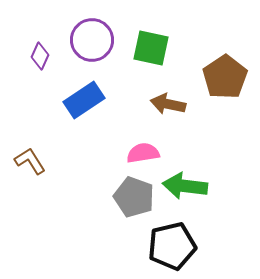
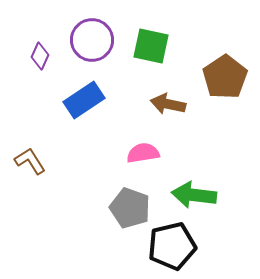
green square: moved 2 px up
green arrow: moved 9 px right, 9 px down
gray pentagon: moved 4 px left, 11 px down
